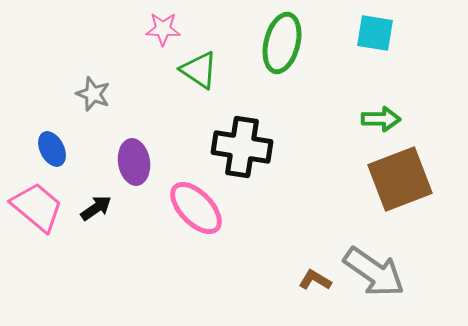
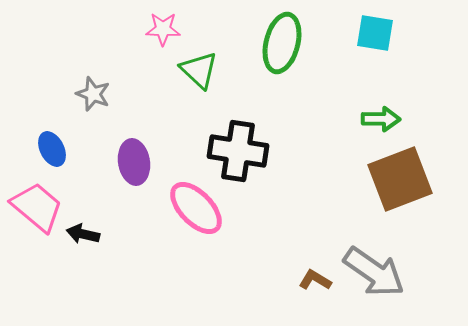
green triangle: rotated 9 degrees clockwise
black cross: moved 4 px left, 4 px down
black arrow: moved 13 px left, 26 px down; rotated 132 degrees counterclockwise
